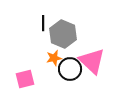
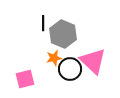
pink triangle: moved 1 px right
